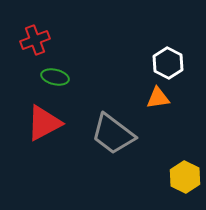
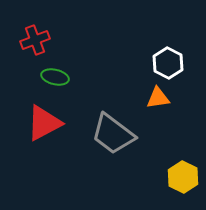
yellow hexagon: moved 2 px left
